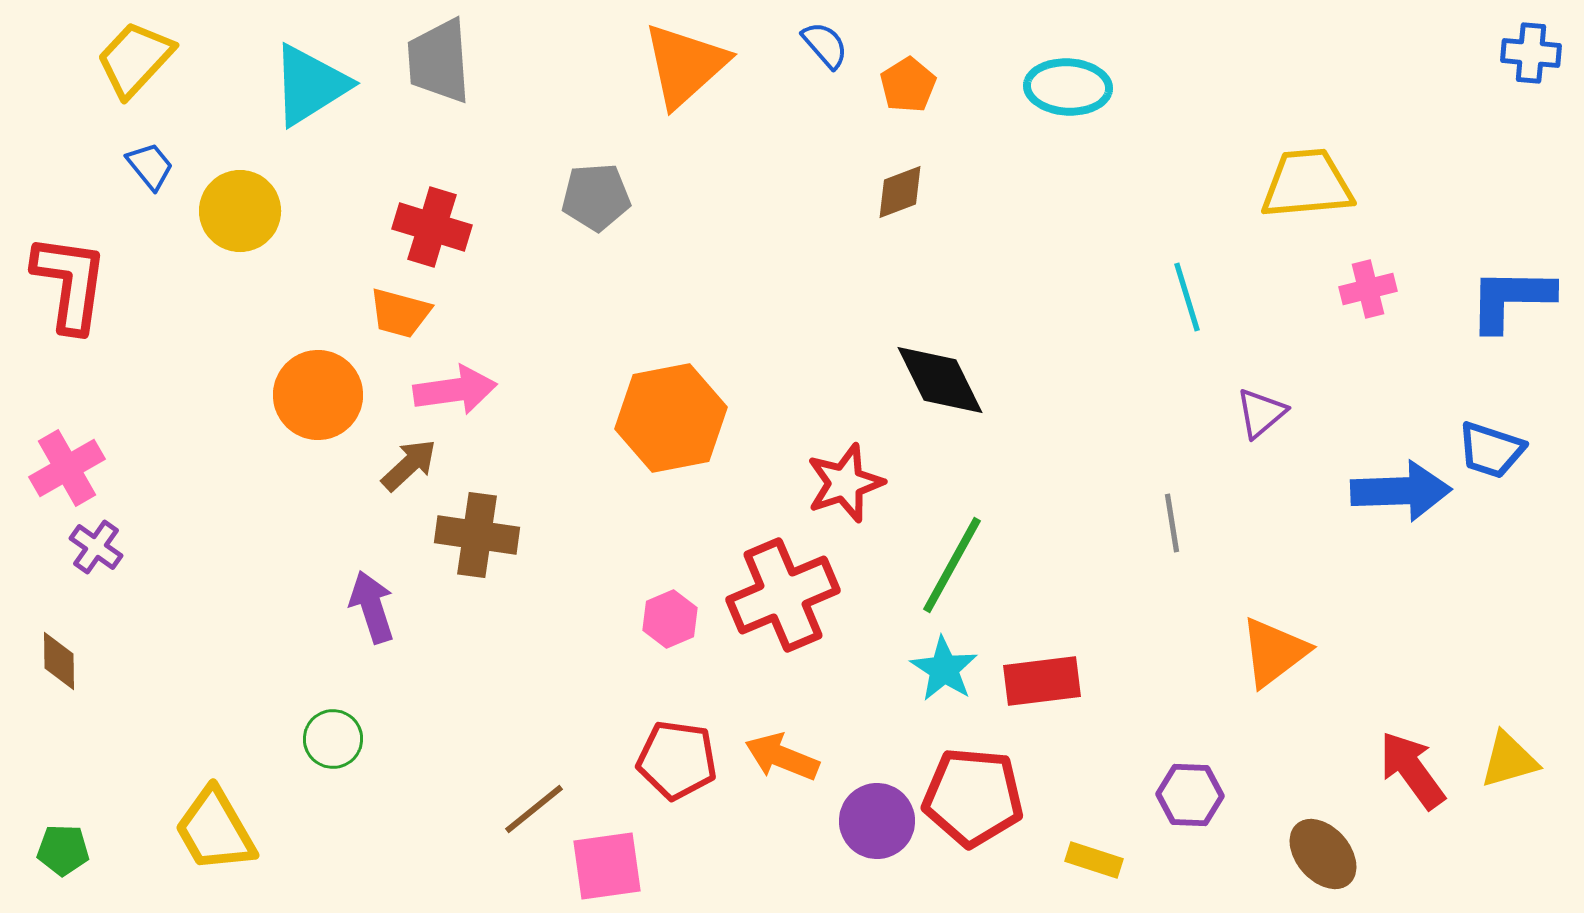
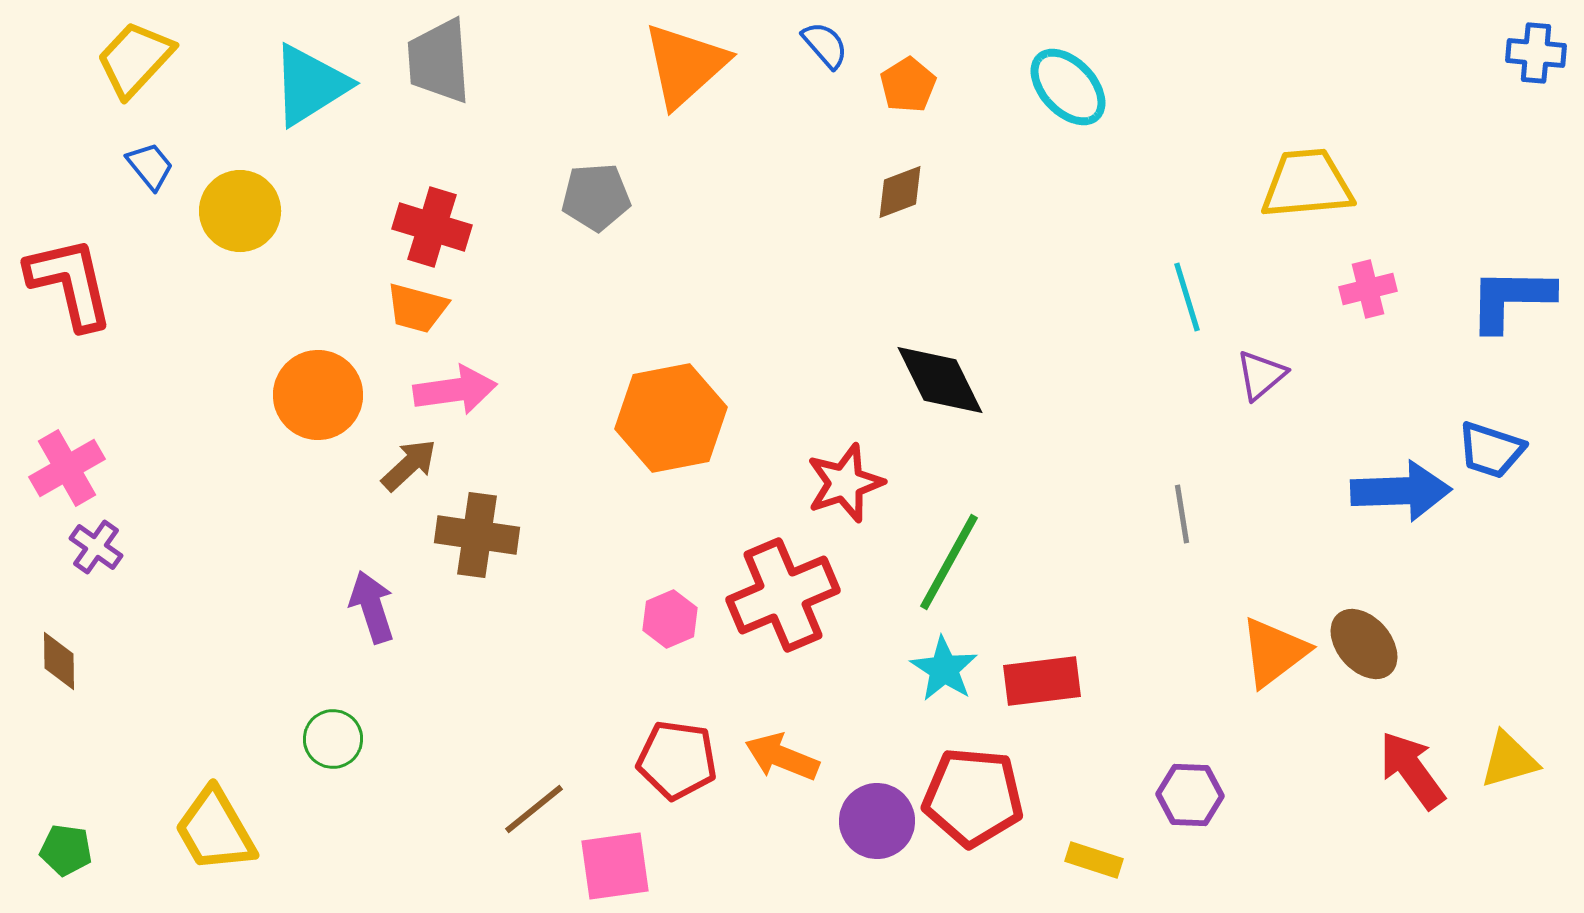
blue cross at (1531, 53): moved 5 px right
cyan ellipse at (1068, 87): rotated 44 degrees clockwise
red L-shape at (70, 283): rotated 21 degrees counterclockwise
orange trapezoid at (400, 313): moved 17 px right, 5 px up
purple triangle at (1261, 413): moved 38 px up
gray line at (1172, 523): moved 10 px right, 9 px up
green line at (952, 565): moved 3 px left, 3 px up
green pentagon at (63, 850): moved 3 px right; rotated 6 degrees clockwise
brown ellipse at (1323, 854): moved 41 px right, 210 px up
pink square at (607, 866): moved 8 px right
